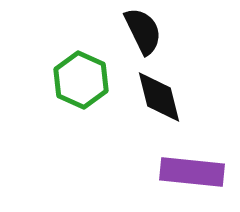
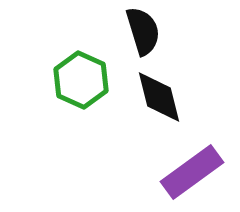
black semicircle: rotated 9 degrees clockwise
purple rectangle: rotated 42 degrees counterclockwise
